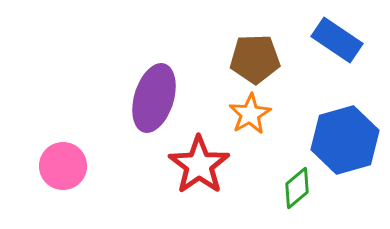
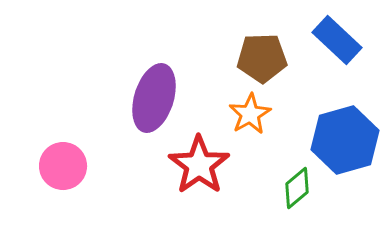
blue rectangle: rotated 9 degrees clockwise
brown pentagon: moved 7 px right, 1 px up
